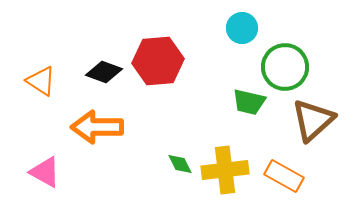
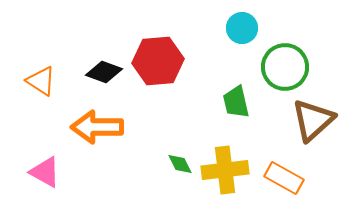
green trapezoid: moved 13 px left; rotated 64 degrees clockwise
orange rectangle: moved 2 px down
